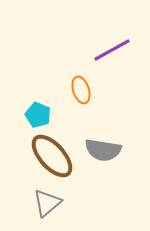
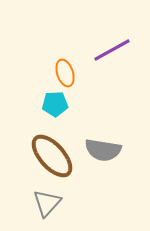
orange ellipse: moved 16 px left, 17 px up
cyan pentagon: moved 17 px right, 11 px up; rotated 25 degrees counterclockwise
gray triangle: rotated 8 degrees counterclockwise
